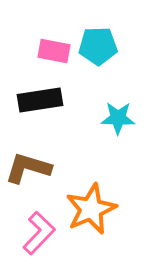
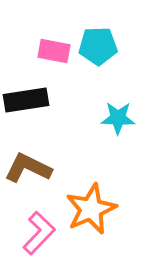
black rectangle: moved 14 px left
brown L-shape: rotated 9 degrees clockwise
